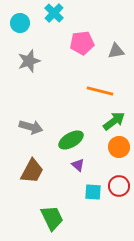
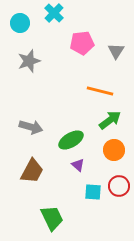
gray triangle: rotated 48 degrees counterclockwise
green arrow: moved 4 px left, 1 px up
orange circle: moved 5 px left, 3 px down
